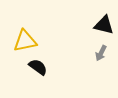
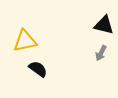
black semicircle: moved 2 px down
